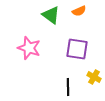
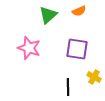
green triangle: moved 3 px left; rotated 42 degrees clockwise
